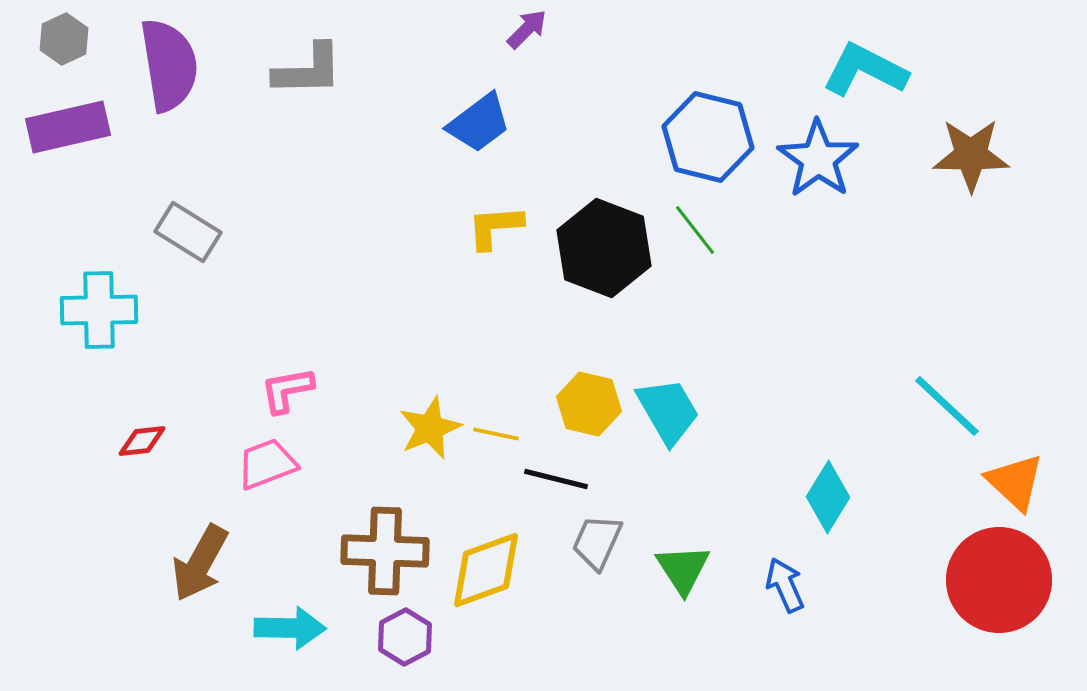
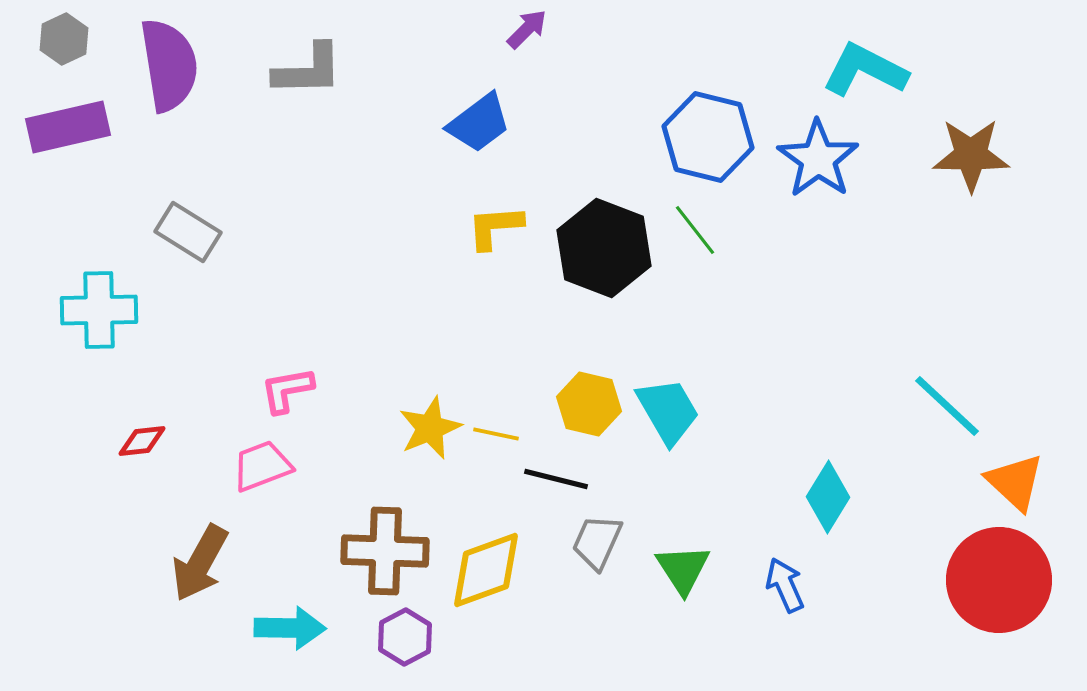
pink trapezoid: moved 5 px left, 2 px down
